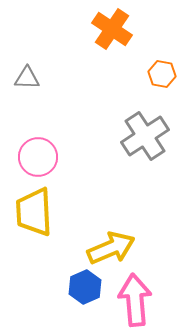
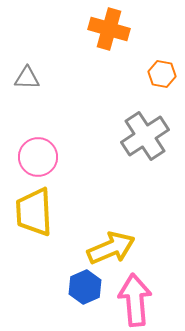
orange cross: moved 3 px left; rotated 18 degrees counterclockwise
